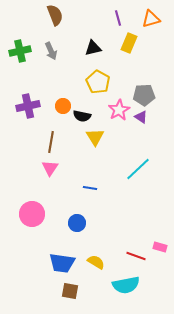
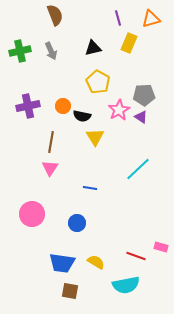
pink rectangle: moved 1 px right
